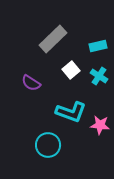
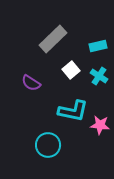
cyan L-shape: moved 2 px right, 1 px up; rotated 8 degrees counterclockwise
